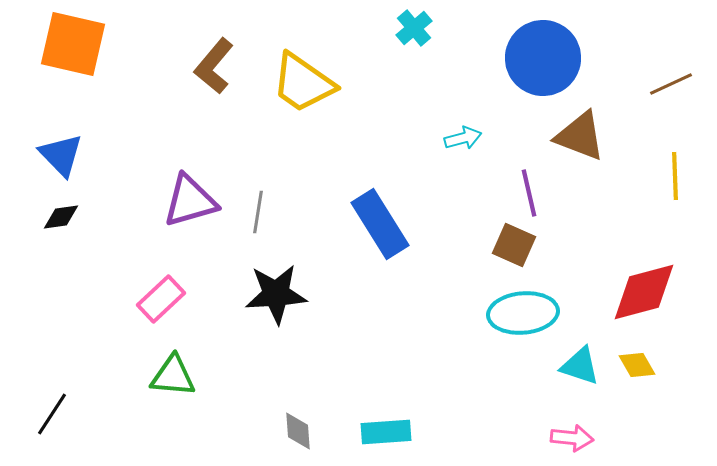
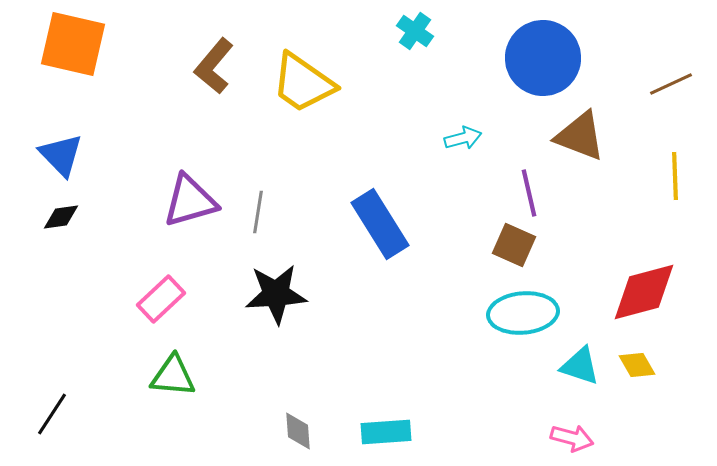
cyan cross: moved 1 px right, 3 px down; rotated 15 degrees counterclockwise
pink arrow: rotated 9 degrees clockwise
